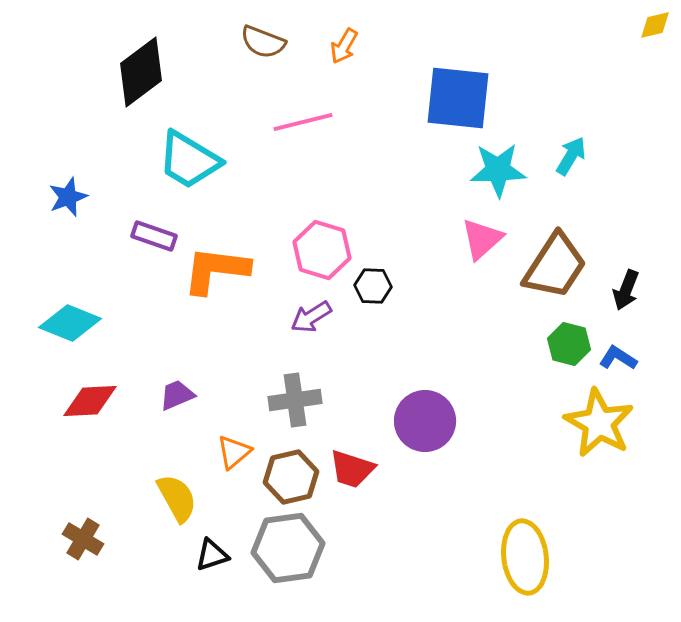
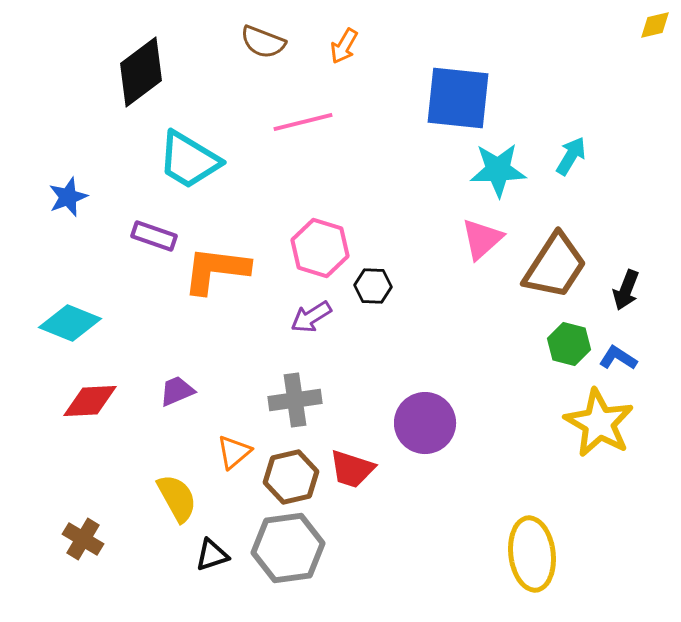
pink hexagon: moved 2 px left, 2 px up
purple trapezoid: moved 4 px up
purple circle: moved 2 px down
yellow ellipse: moved 7 px right, 3 px up
